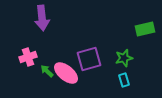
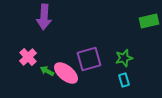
purple arrow: moved 2 px right, 1 px up; rotated 10 degrees clockwise
green rectangle: moved 4 px right, 8 px up
pink cross: rotated 24 degrees counterclockwise
green arrow: rotated 16 degrees counterclockwise
